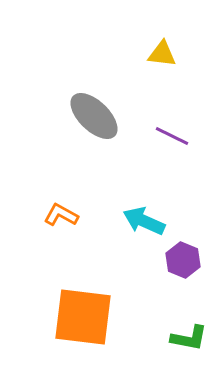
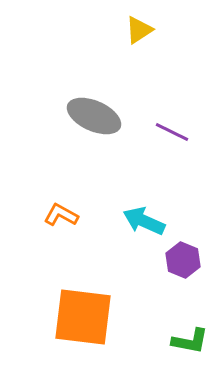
yellow triangle: moved 23 px left, 24 px up; rotated 40 degrees counterclockwise
gray ellipse: rotated 20 degrees counterclockwise
purple line: moved 4 px up
green L-shape: moved 1 px right, 3 px down
